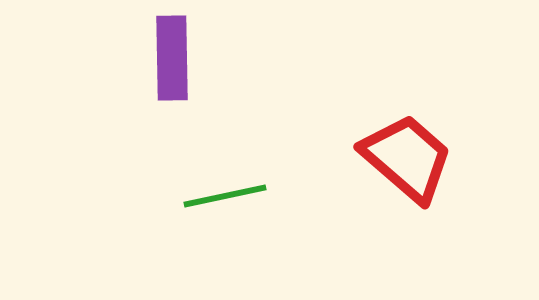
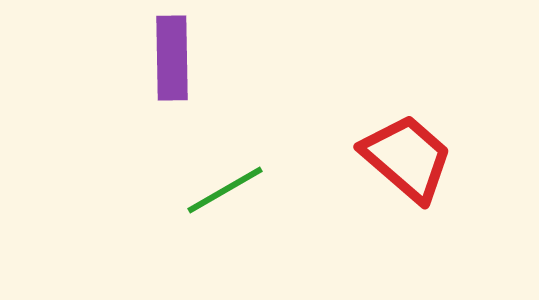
green line: moved 6 px up; rotated 18 degrees counterclockwise
